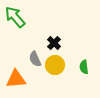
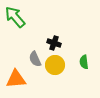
black cross: rotated 24 degrees counterclockwise
green semicircle: moved 5 px up
